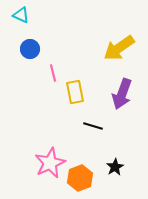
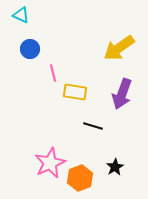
yellow rectangle: rotated 70 degrees counterclockwise
